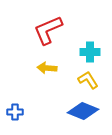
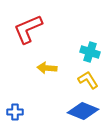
red L-shape: moved 20 px left, 1 px up
cyan cross: rotated 18 degrees clockwise
